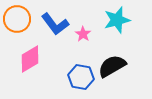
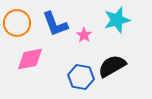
orange circle: moved 4 px down
blue L-shape: rotated 16 degrees clockwise
pink star: moved 1 px right, 1 px down
pink diamond: rotated 20 degrees clockwise
